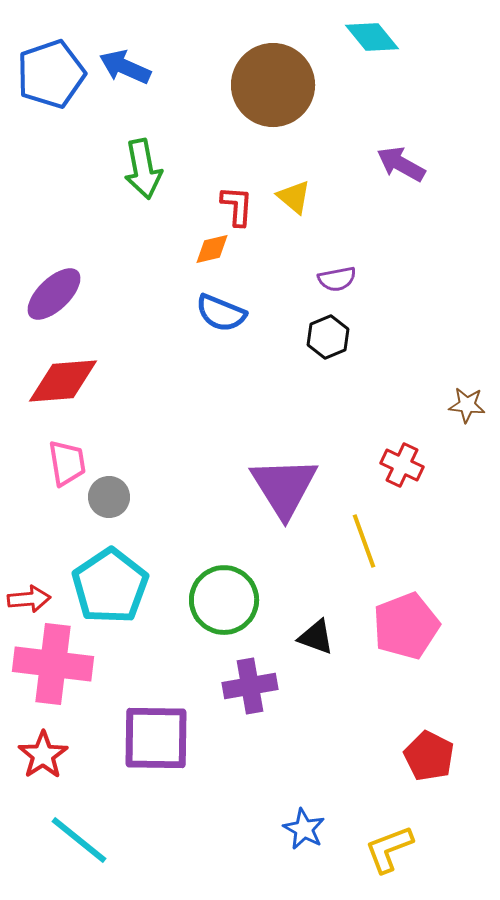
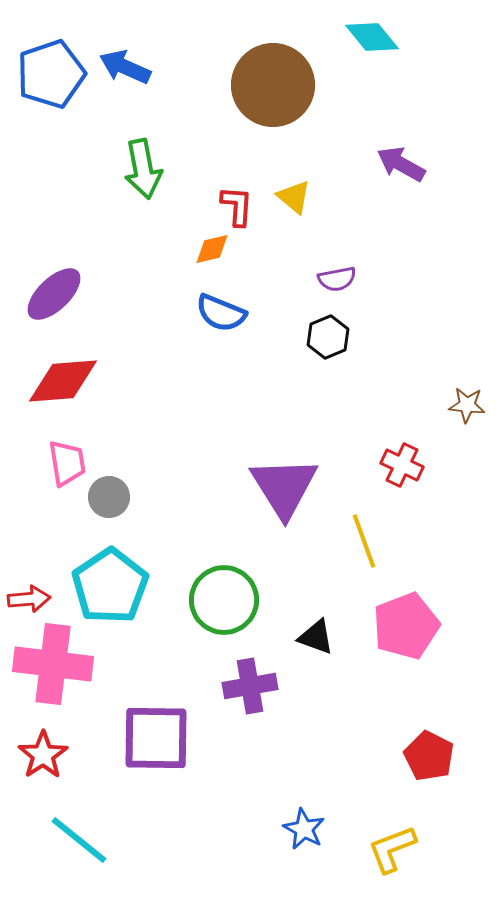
yellow L-shape: moved 3 px right
